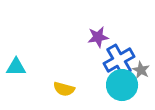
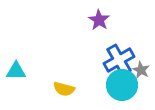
purple star: moved 1 px right, 17 px up; rotated 30 degrees counterclockwise
cyan triangle: moved 4 px down
